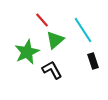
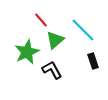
red line: moved 1 px left
cyan line: rotated 12 degrees counterclockwise
